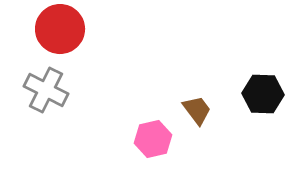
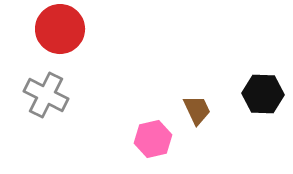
gray cross: moved 5 px down
brown trapezoid: rotated 12 degrees clockwise
